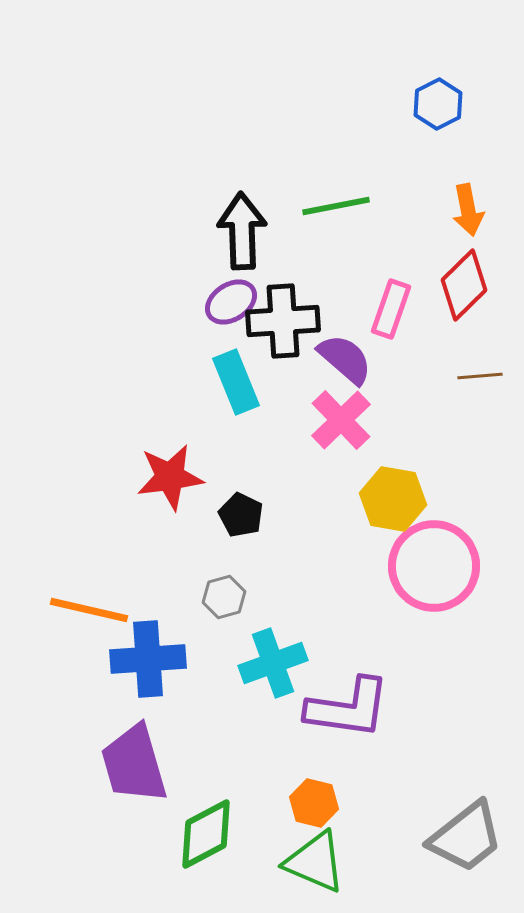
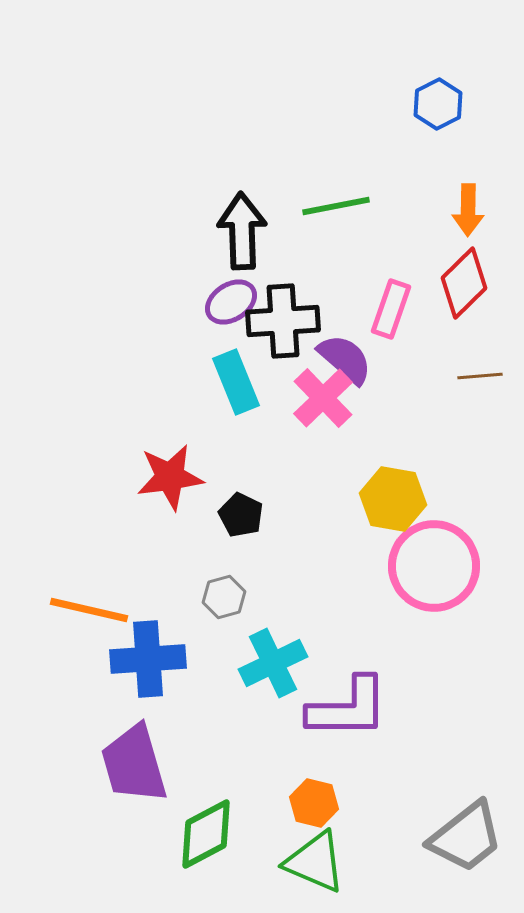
orange arrow: rotated 12 degrees clockwise
red diamond: moved 2 px up
pink cross: moved 18 px left, 22 px up
cyan cross: rotated 6 degrees counterclockwise
purple L-shape: rotated 8 degrees counterclockwise
